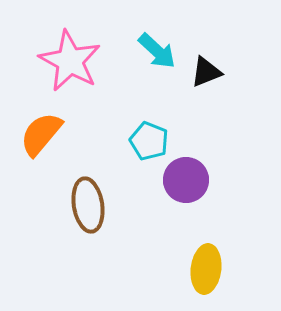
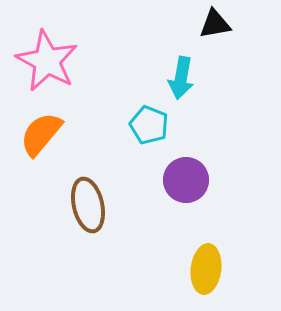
cyan arrow: moved 24 px right, 27 px down; rotated 57 degrees clockwise
pink star: moved 23 px left
black triangle: moved 9 px right, 48 px up; rotated 12 degrees clockwise
cyan pentagon: moved 16 px up
brown ellipse: rotated 4 degrees counterclockwise
